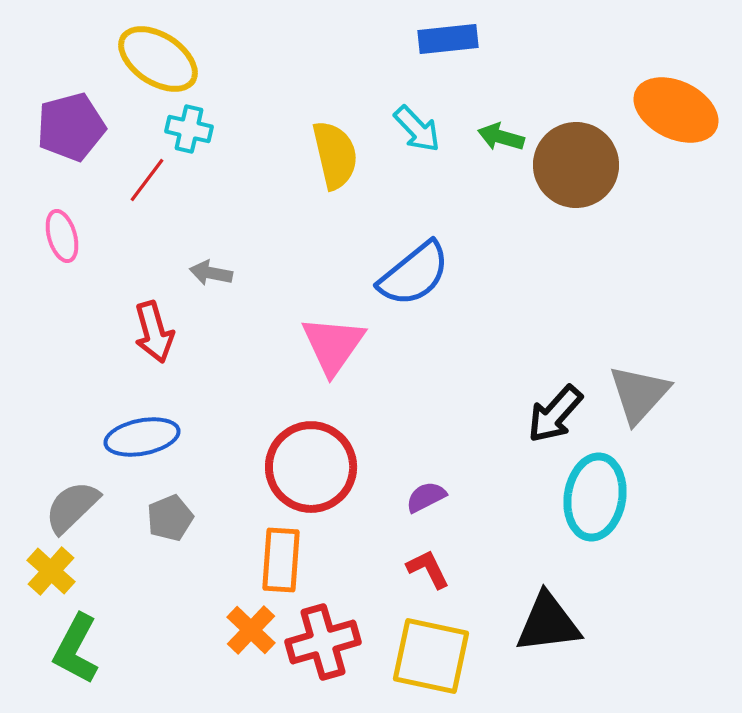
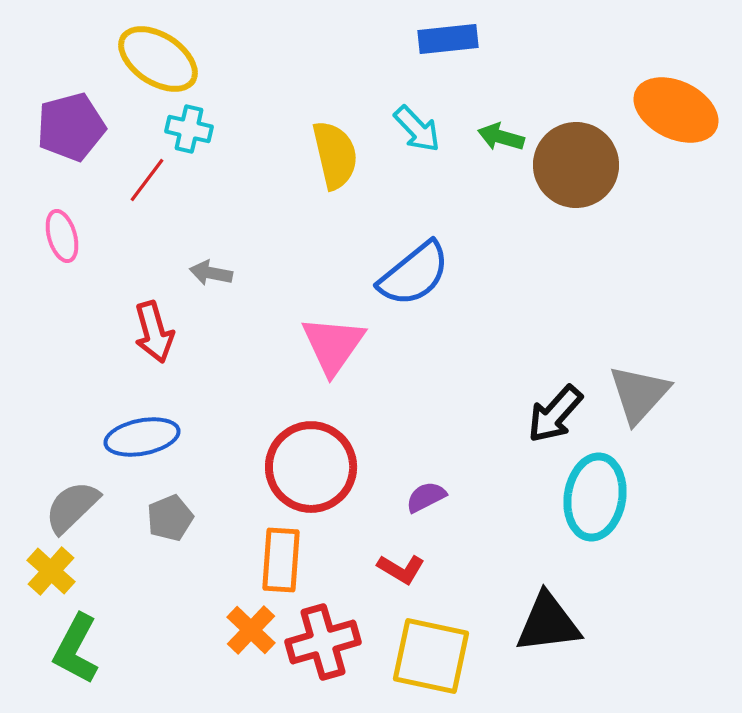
red L-shape: moved 27 px left; rotated 147 degrees clockwise
